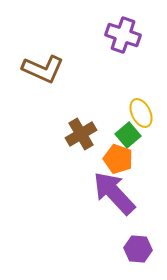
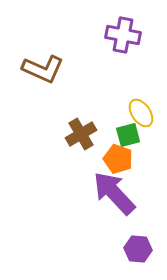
purple cross: rotated 8 degrees counterclockwise
yellow ellipse: rotated 8 degrees counterclockwise
green square: rotated 25 degrees clockwise
